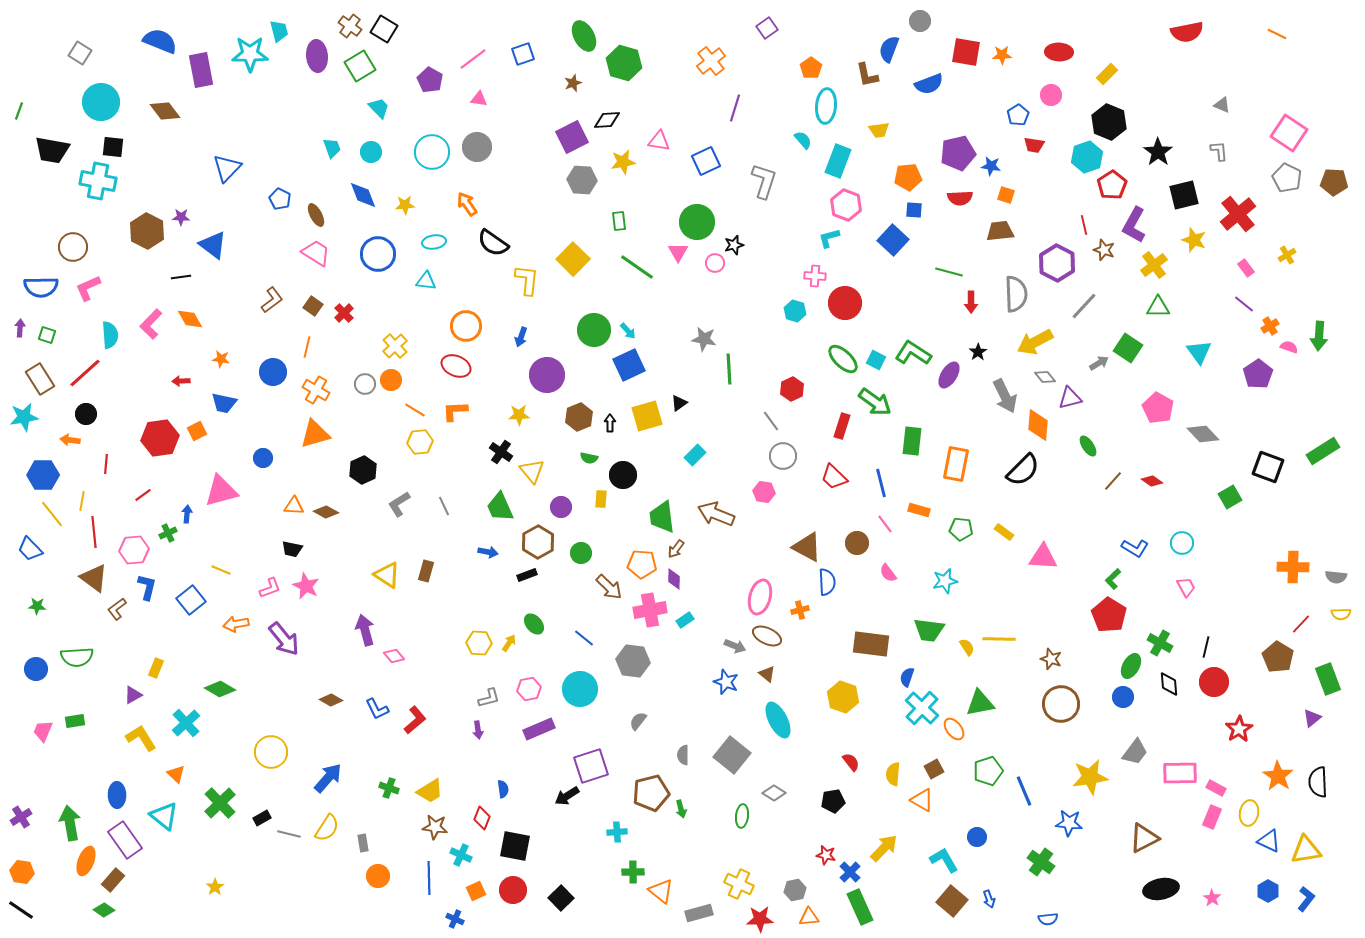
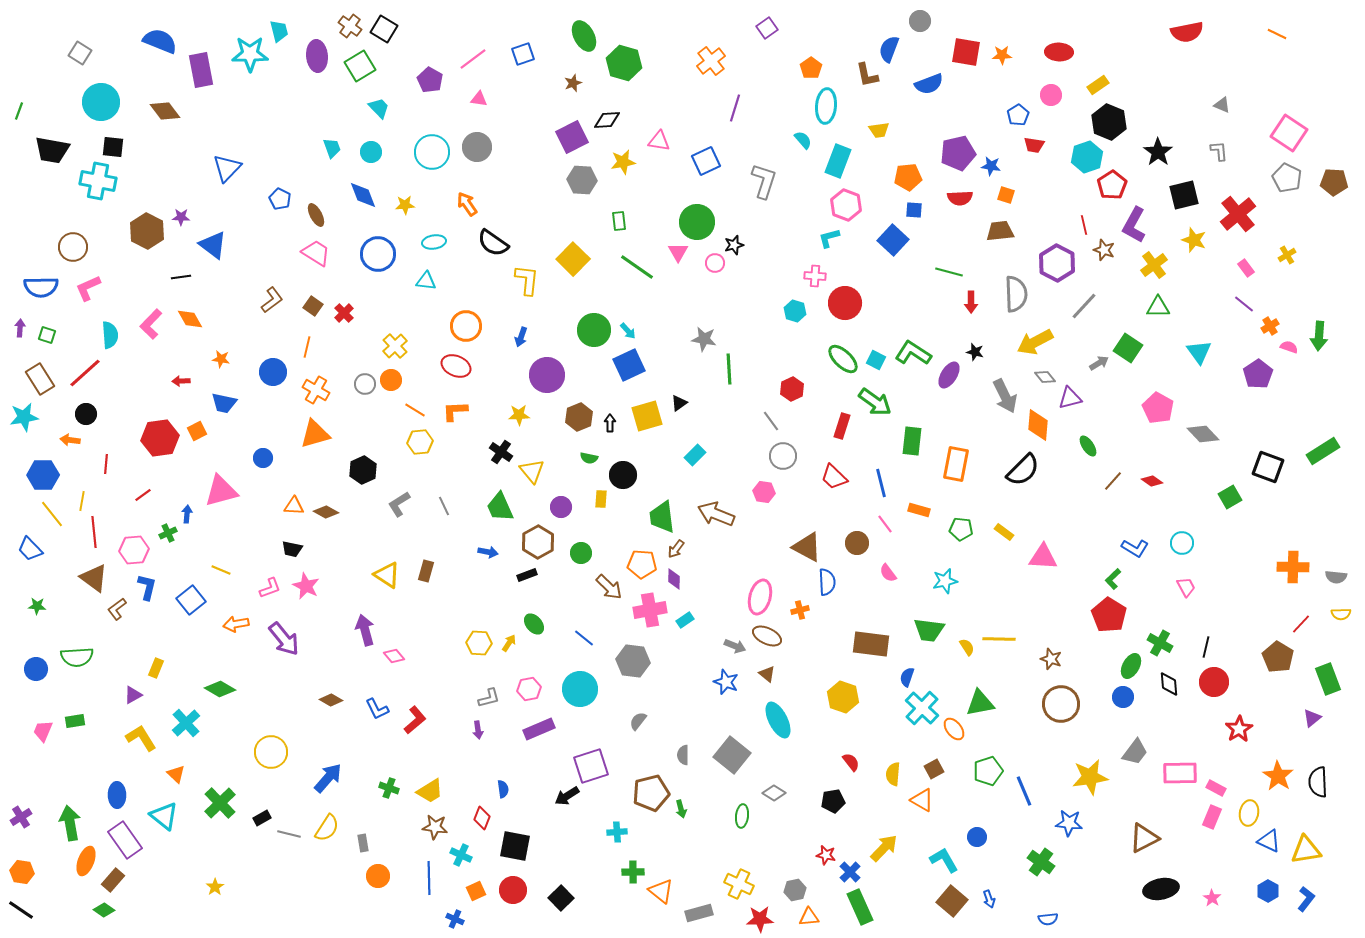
yellow rectangle at (1107, 74): moved 9 px left, 11 px down; rotated 10 degrees clockwise
black star at (978, 352): moved 3 px left; rotated 24 degrees counterclockwise
